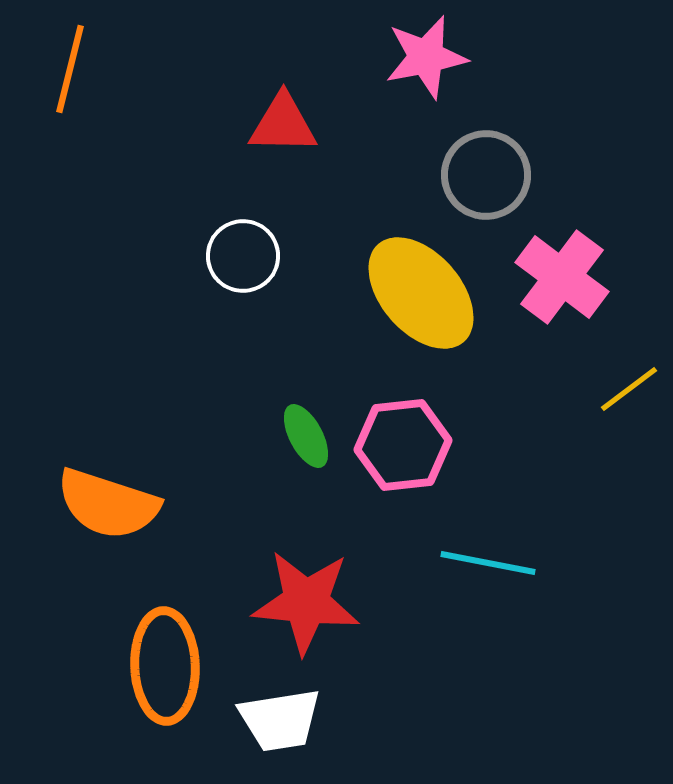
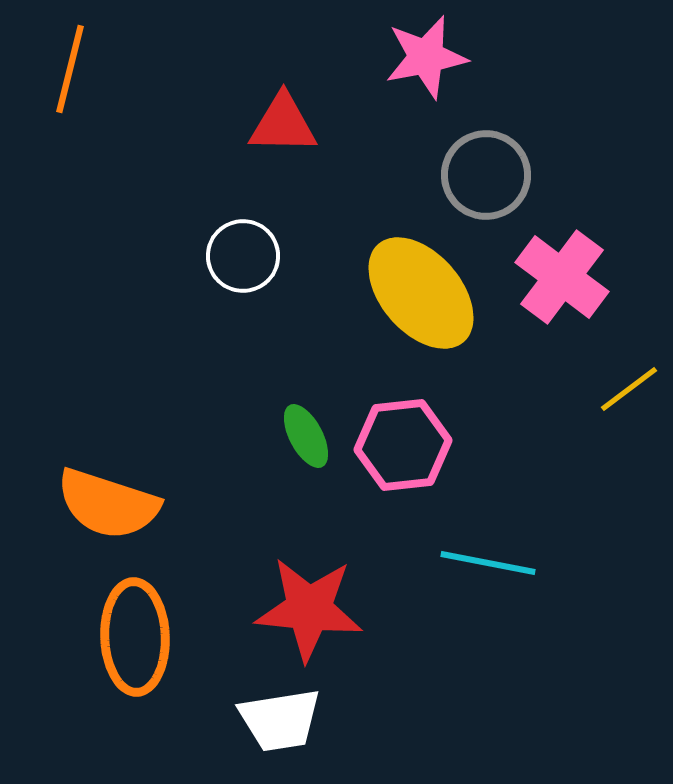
red star: moved 3 px right, 7 px down
orange ellipse: moved 30 px left, 29 px up
